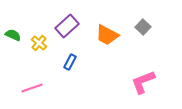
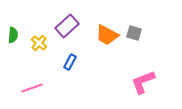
gray square: moved 9 px left, 6 px down; rotated 28 degrees counterclockwise
green semicircle: rotated 70 degrees clockwise
